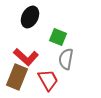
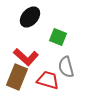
black ellipse: rotated 15 degrees clockwise
gray semicircle: moved 8 px down; rotated 25 degrees counterclockwise
red trapezoid: rotated 45 degrees counterclockwise
